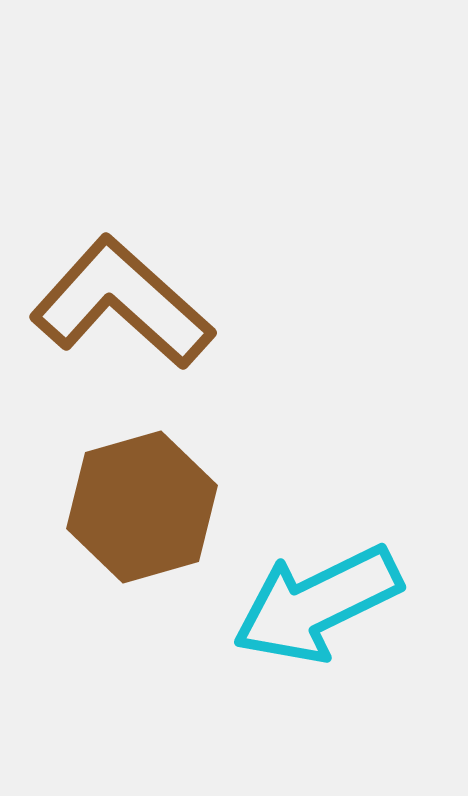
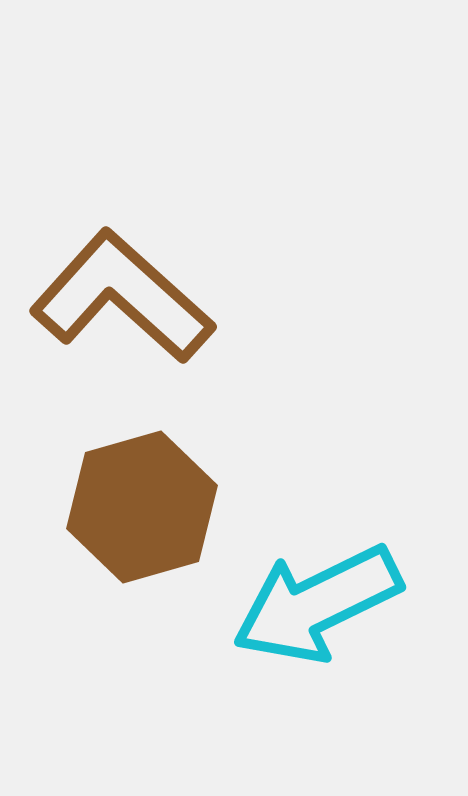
brown L-shape: moved 6 px up
